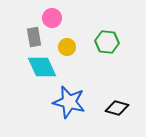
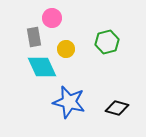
green hexagon: rotated 20 degrees counterclockwise
yellow circle: moved 1 px left, 2 px down
